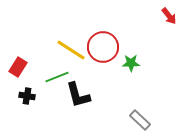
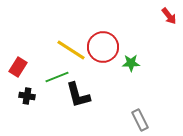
gray rectangle: rotated 20 degrees clockwise
